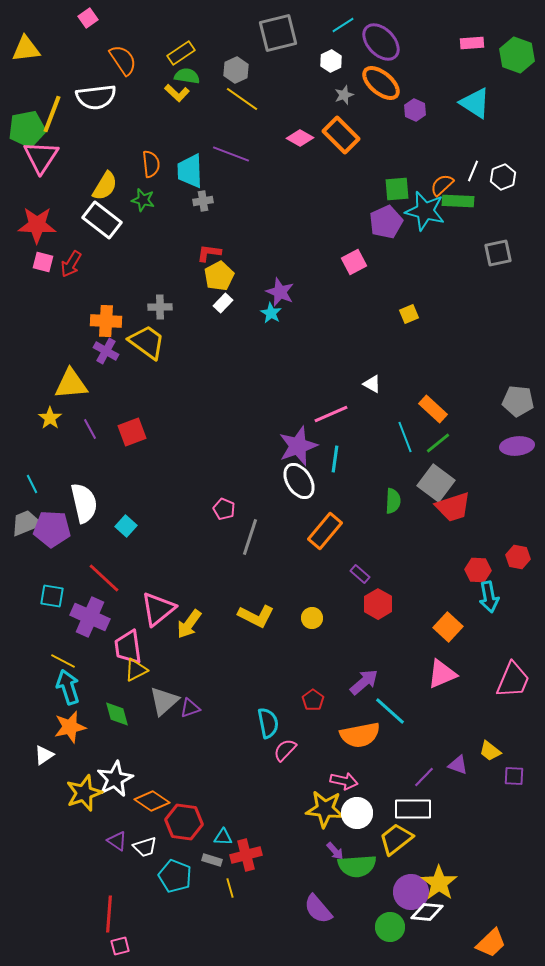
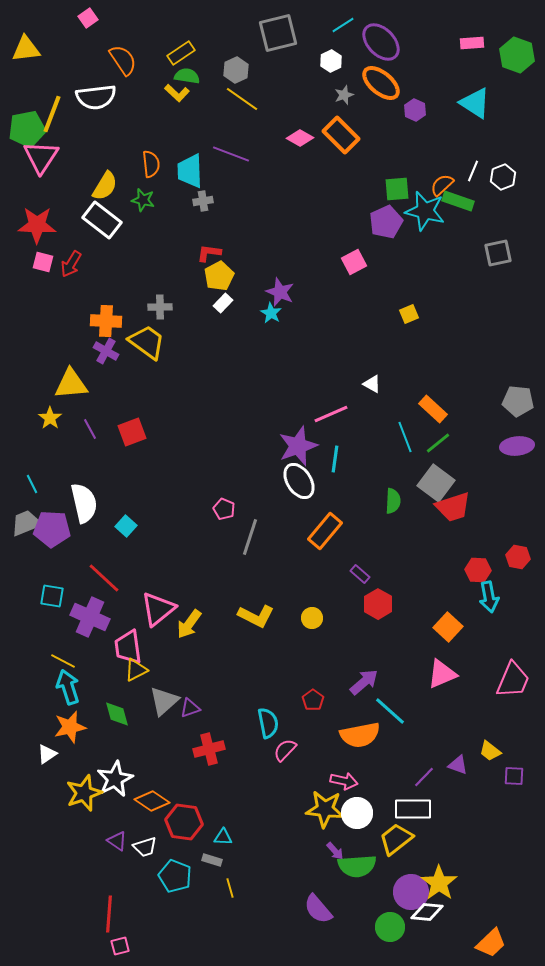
green rectangle at (458, 201): rotated 16 degrees clockwise
white triangle at (44, 755): moved 3 px right, 1 px up
red cross at (246, 855): moved 37 px left, 106 px up
